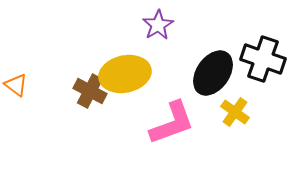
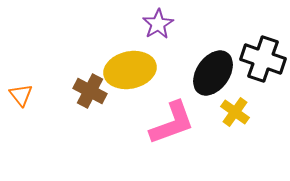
purple star: moved 1 px up
yellow ellipse: moved 5 px right, 4 px up
orange triangle: moved 5 px right, 10 px down; rotated 15 degrees clockwise
